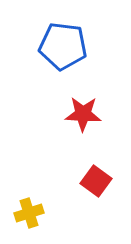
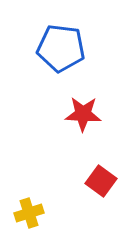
blue pentagon: moved 2 px left, 2 px down
red square: moved 5 px right
